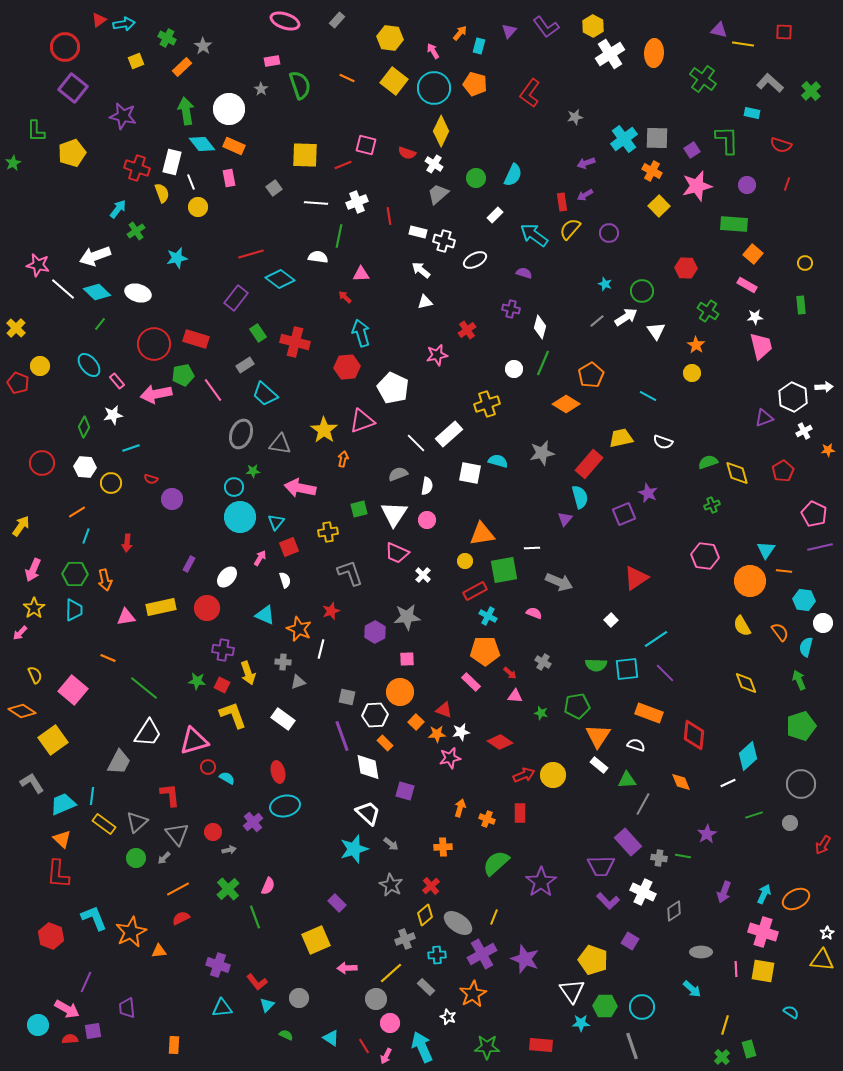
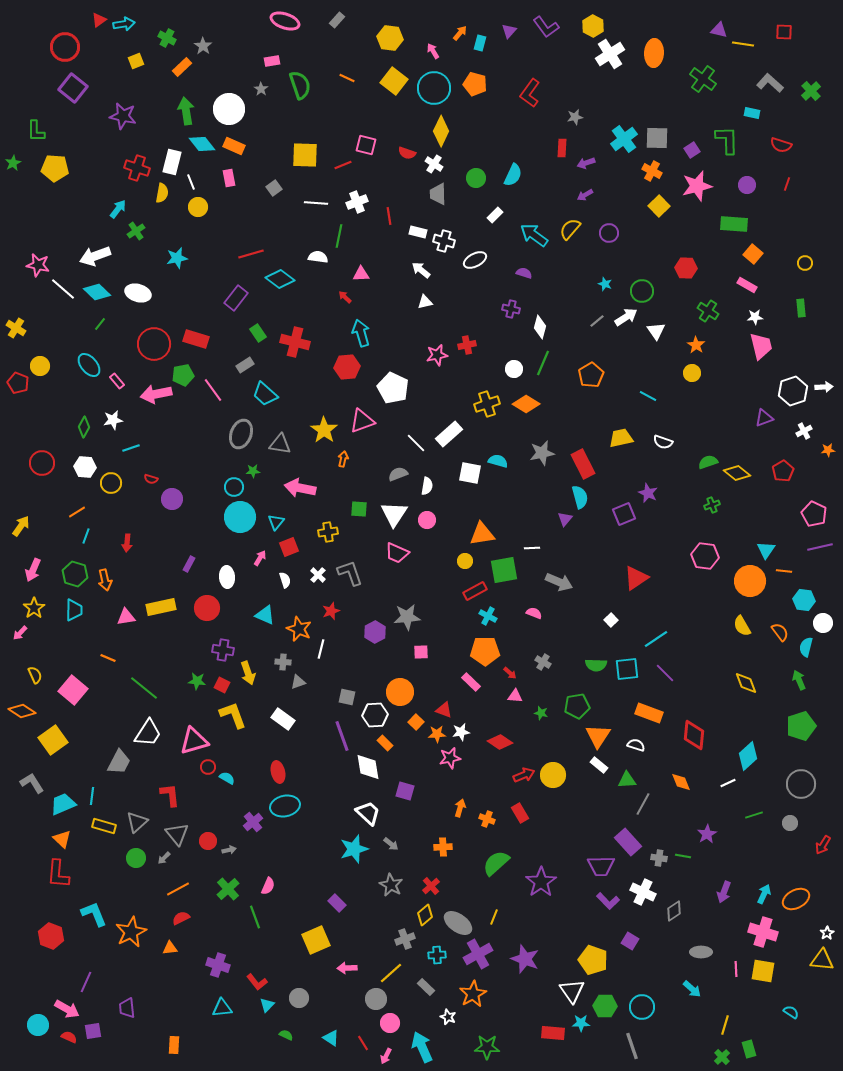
cyan rectangle at (479, 46): moved 1 px right, 3 px up
yellow pentagon at (72, 153): moved 17 px left, 15 px down; rotated 24 degrees clockwise
yellow semicircle at (162, 193): rotated 30 degrees clockwise
gray trapezoid at (438, 194): rotated 50 degrees counterclockwise
red rectangle at (562, 202): moved 54 px up; rotated 12 degrees clockwise
green rectangle at (801, 305): moved 3 px down
yellow cross at (16, 328): rotated 12 degrees counterclockwise
red cross at (467, 330): moved 15 px down; rotated 24 degrees clockwise
white hexagon at (793, 397): moved 6 px up; rotated 16 degrees clockwise
orange diamond at (566, 404): moved 40 px left
white star at (113, 415): moved 5 px down
red rectangle at (589, 464): moved 6 px left; rotated 68 degrees counterclockwise
yellow diamond at (737, 473): rotated 36 degrees counterclockwise
green square at (359, 509): rotated 18 degrees clockwise
green hexagon at (75, 574): rotated 15 degrees clockwise
white cross at (423, 575): moved 105 px left
white ellipse at (227, 577): rotated 45 degrees counterclockwise
pink square at (407, 659): moved 14 px right, 7 px up
red rectangle at (520, 813): rotated 30 degrees counterclockwise
yellow rectangle at (104, 824): moved 2 px down; rotated 20 degrees counterclockwise
red circle at (213, 832): moved 5 px left, 9 px down
cyan L-shape at (94, 918): moved 4 px up
orange triangle at (159, 951): moved 11 px right, 3 px up
purple cross at (482, 954): moved 4 px left
red semicircle at (70, 1039): moved 1 px left, 2 px up; rotated 28 degrees clockwise
red rectangle at (541, 1045): moved 12 px right, 12 px up
red line at (364, 1046): moved 1 px left, 3 px up
